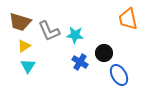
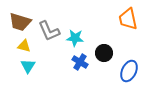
cyan star: moved 3 px down
yellow triangle: rotated 48 degrees clockwise
blue ellipse: moved 10 px right, 4 px up; rotated 55 degrees clockwise
